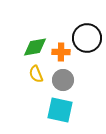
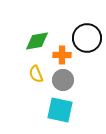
green diamond: moved 2 px right, 6 px up
orange cross: moved 1 px right, 3 px down
